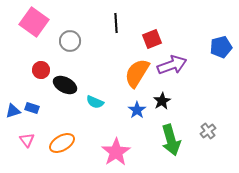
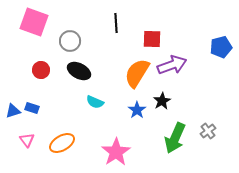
pink square: rotated 16 degrees counterclockwise
red square: rotated 24 degrees clockwise
black ellipse: moved 14 px right, 14 px up
green arrow: moved 4 px right, 2 px up; rotated 40 degrees clockwise
